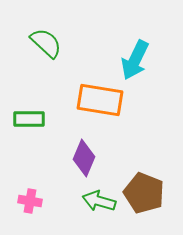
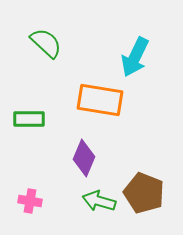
cyan arrow: moved 3 px up
